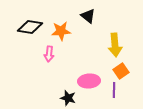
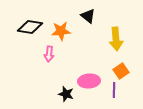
yellow arrow: moved 1 px right, 6 px up
black star: moved 2 px left, 4 px up
